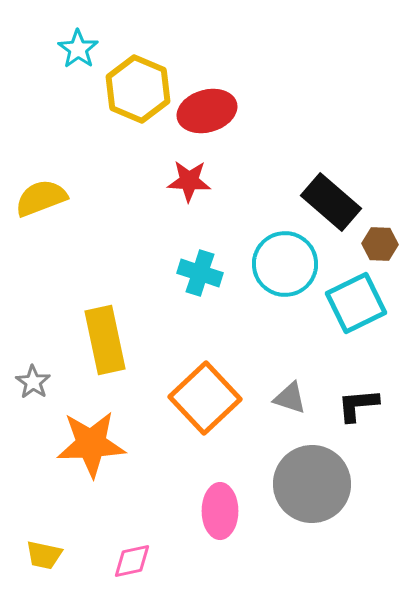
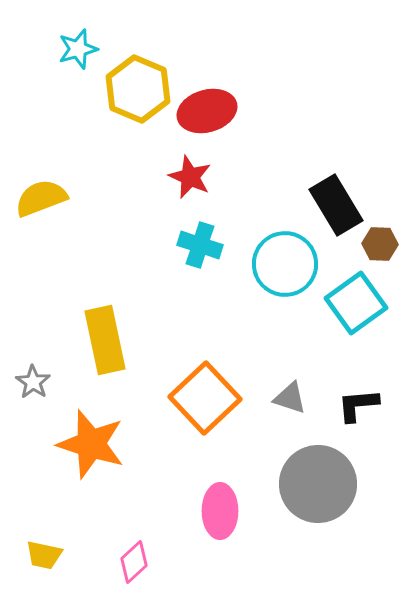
cyan star: rotated 21 degrees clockwise
red star: moved 1 px right, 4 px up; rotated 21 degrees clockwise
black rectangle: moved 5 px right, 3 px down; rotated 18 degrees clockwise
cyan cross: moved 28 px up
cyan square: rotated 10 degrees counterclockwise
orange star: rotated 20 degrees clockwise
gray circle: moved 6 px right
pink diamond: moved 2 px right, 1 px down; rotated 30 degrees counterclockwise
